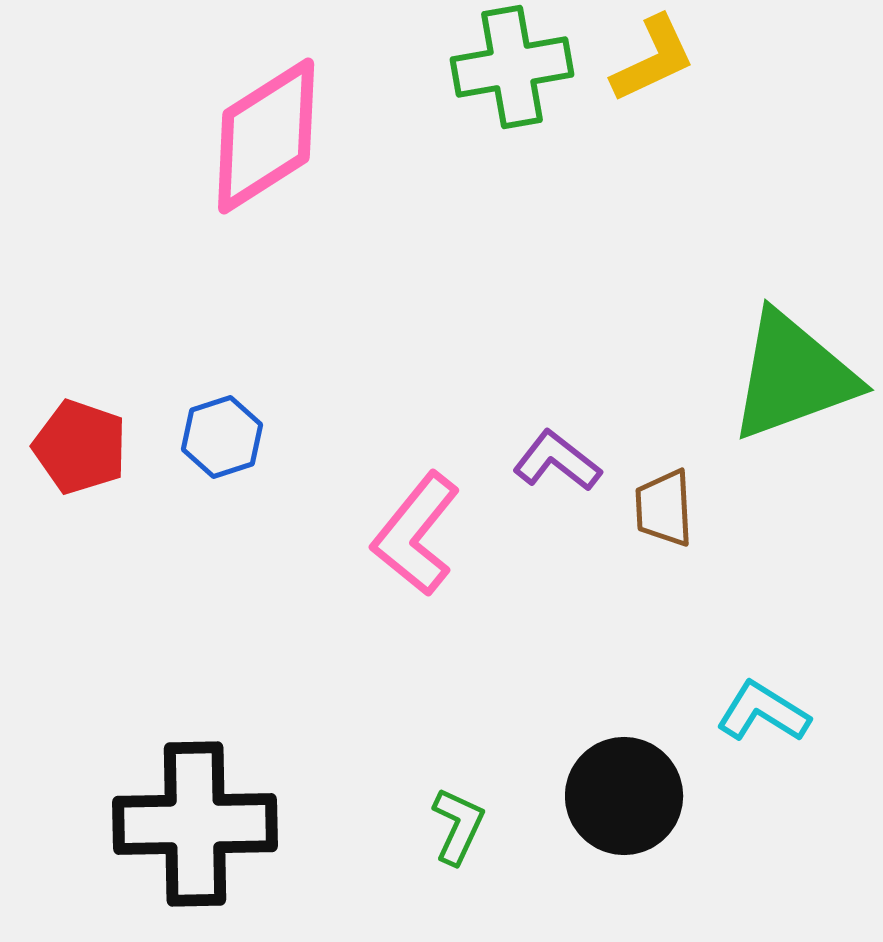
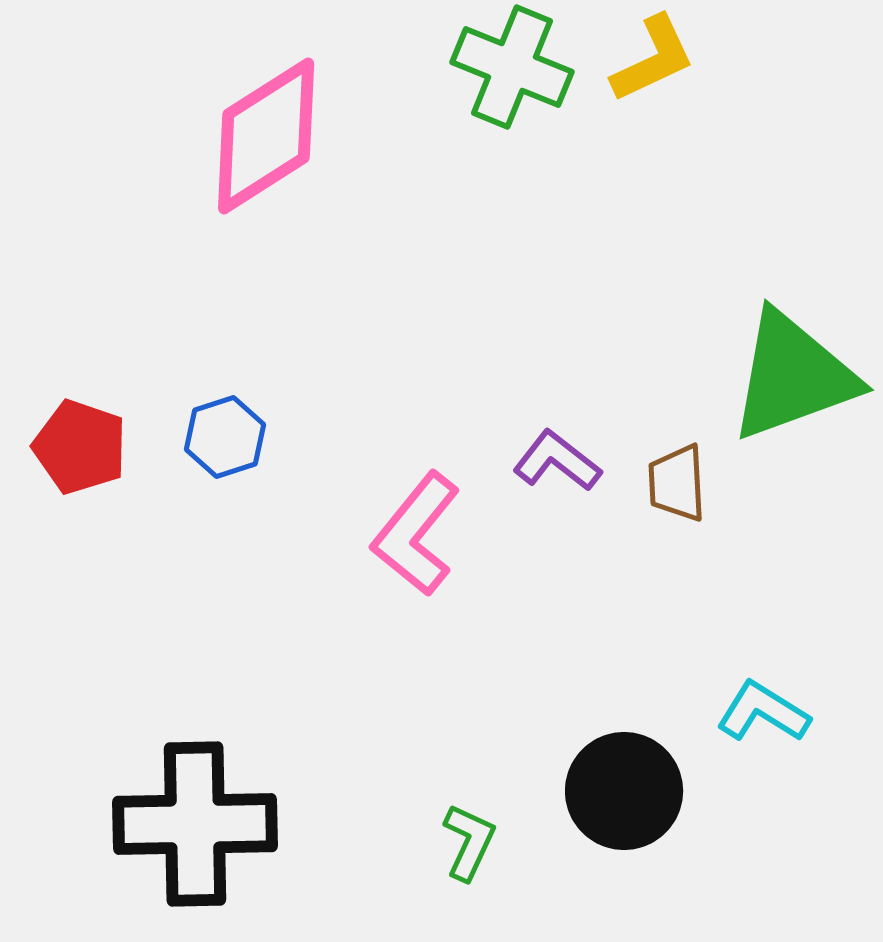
green cross: rotated 32 degrees clockwise
blue hexagon: moved 3 px right
brown trapezoid: moved 13 px right, 25 px up
black circle: moved 5 px up
green L-shape: moved 11 px right, 16 px down
